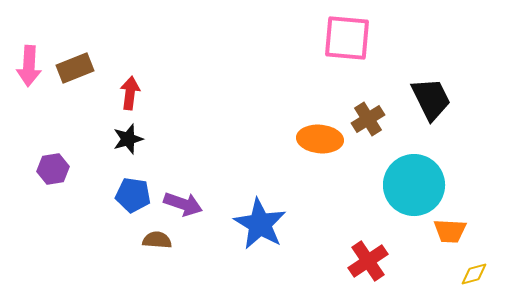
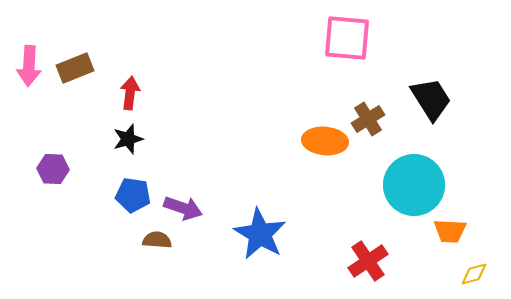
black trapezoid: rotated 6 degrees counterclockwise
orange ellipse: moved 5 px right, 2 px down
purple hexagon: rotated 12 degrees clockwise
purple arrow: moved 4 px down
blue star: moved 10 px down
